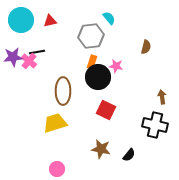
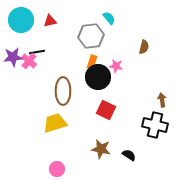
brown semicircle: moved 2 px left
brown arrow: moved 3 px down
black semicircle: rotated 96 degrees counterclockwise
